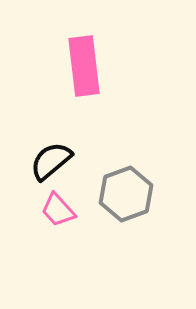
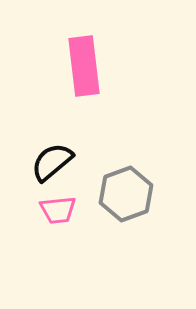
black semicircle: moved 1 px right, 1 px down
pink trapezoid: rotated 54 degrees counterclockwise
